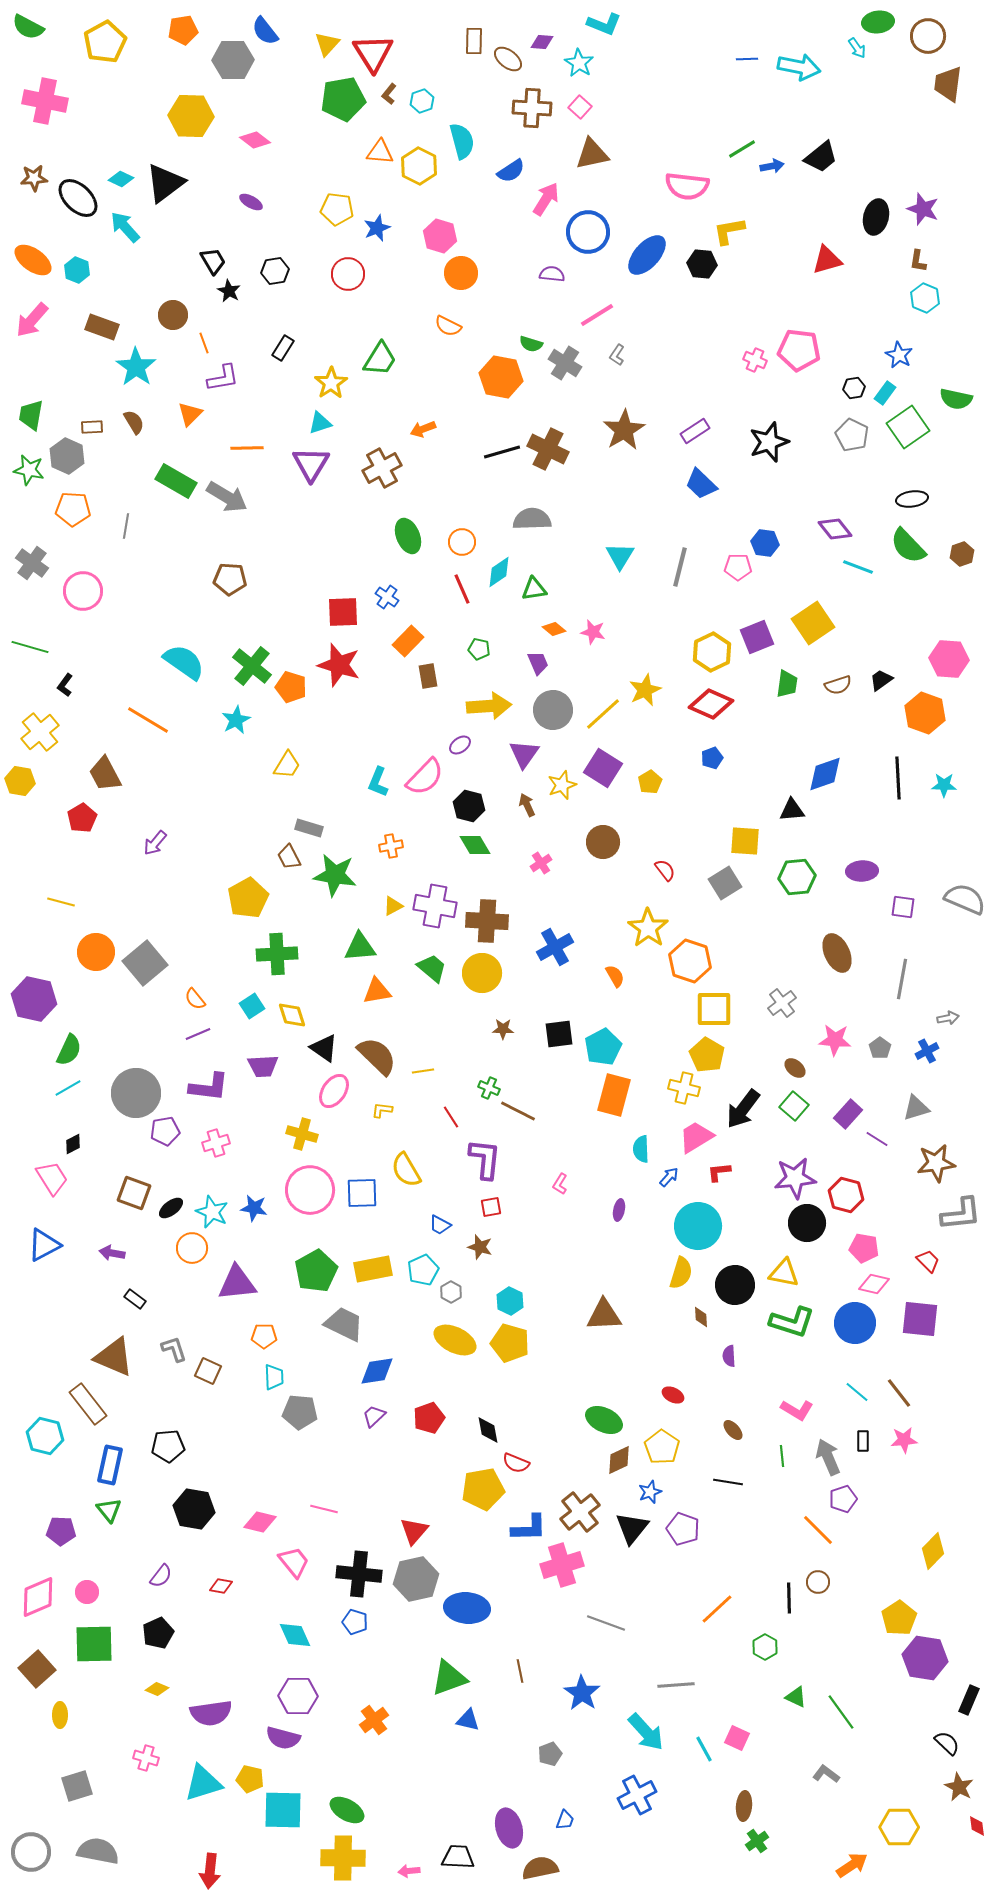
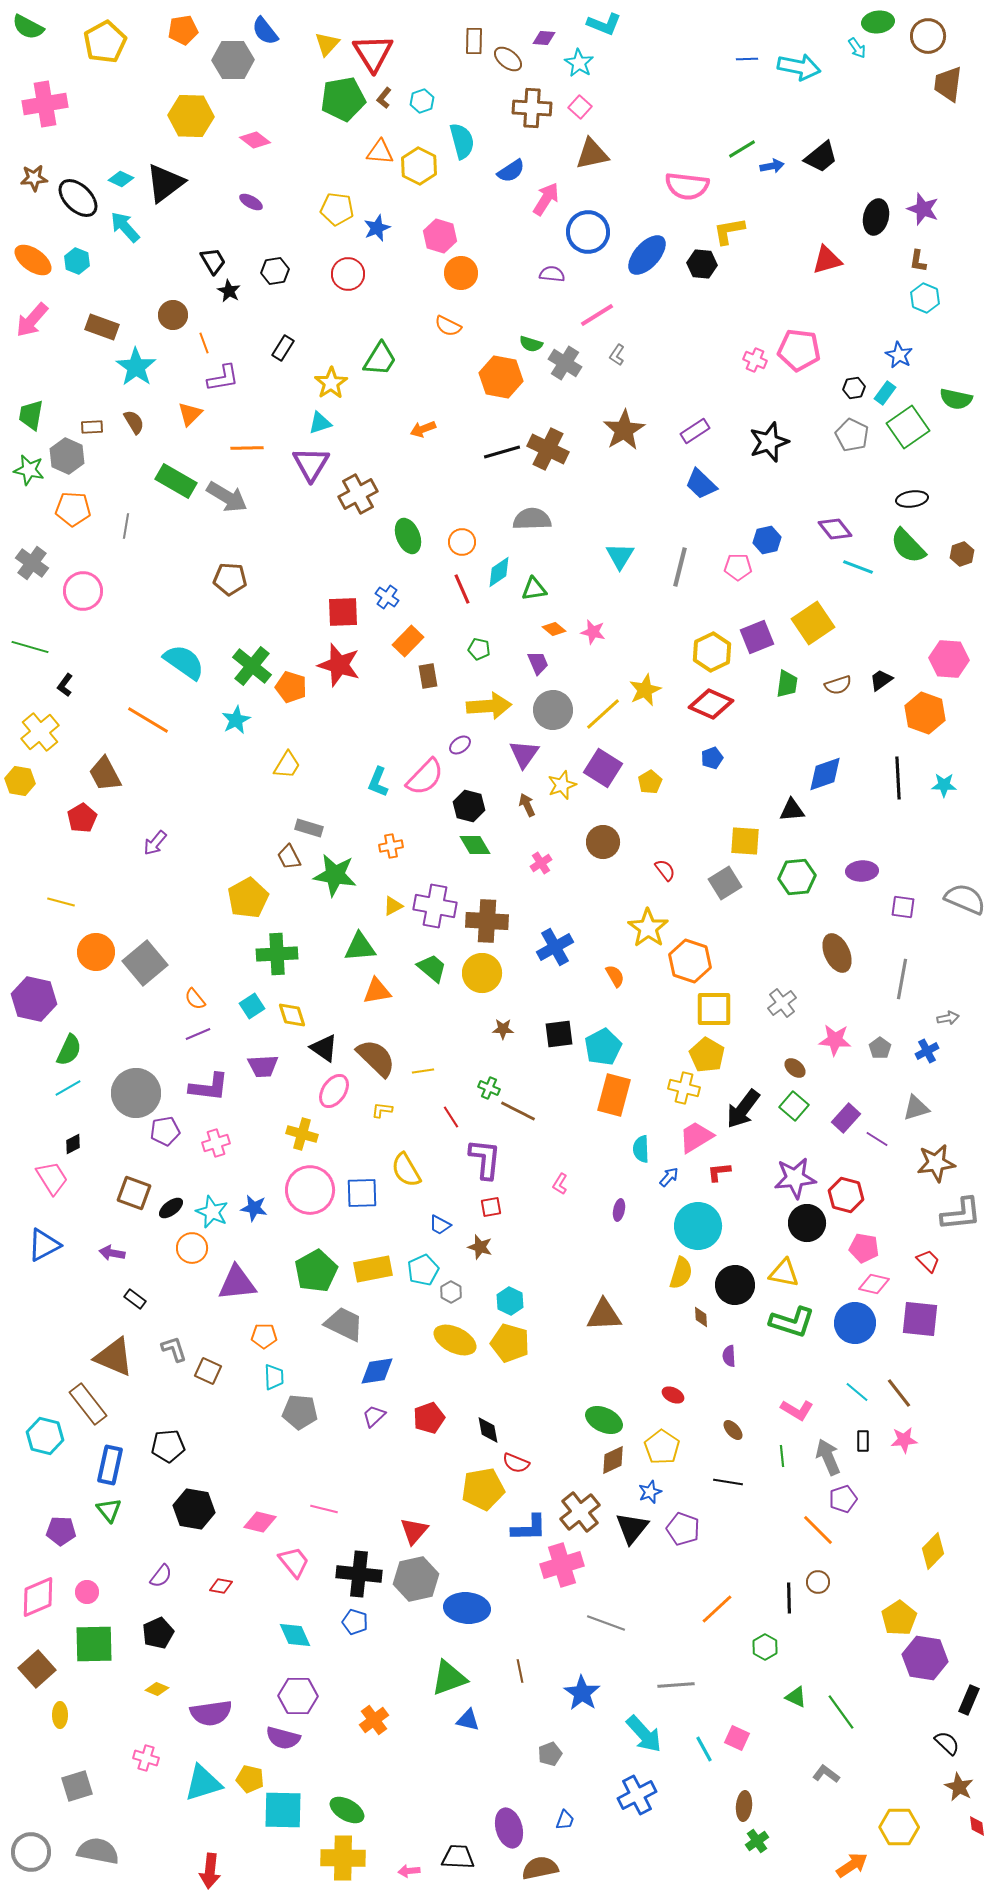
purple diamond at (542, 42): moved 2 px right, 4 px up
brown L-shape at (389, 94): moved 5 px left, 4 px down
pink cross at (45, 101): moved 3 px down; rotated 21 degrees counterclockwise
cyan hexagon at (77, 270): moved 9 px up
brown cross at (382, 468): moved 24 px left, 26 px down
blue hexagon at (765, 543): moved 2 px right, 3 px up; rotated 20 degrees counterclockwise
brown semicircle at (377, 1056): moved 1 px left, 2 px down
purple rectangle at (848, 1114): moved 2 px left, 4 px down
brown diamond at (619, 1460): moved 6 px left
cyan arrow at (646, 1732): moved 2 px left, 2 px down
